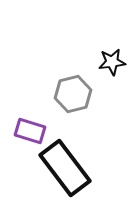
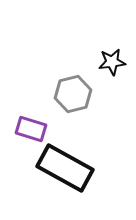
purple rectangle: moved 1 px right, 2 px up
black rectangle: rotated 24 degrees counterclockwise
